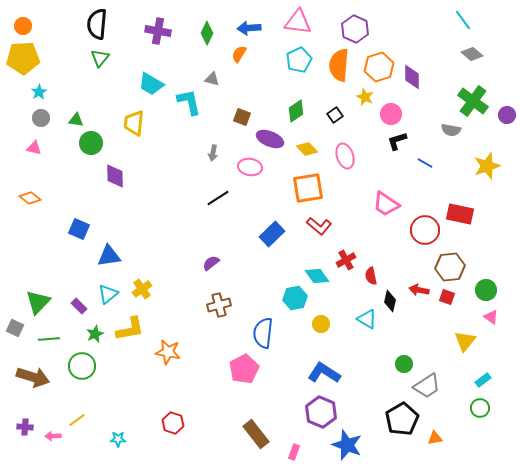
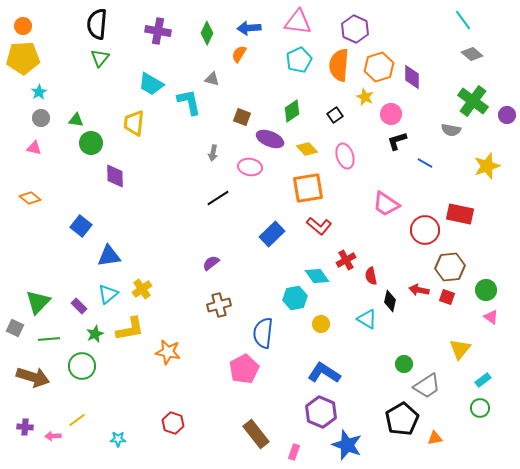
green diamond at (296, 111): moved 4 px left
blue square at (79, 229): moved 2 px right, 3 px up; rotated 15 degrees clockwise
yellow triangle at (465, 341): moved 5 px left, 8 px down
